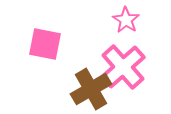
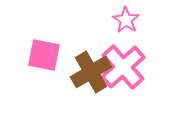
pink square: moved 1 px left, 11 px down
brown cross: moved 17 px up
